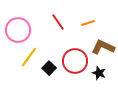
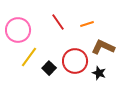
orange line: moved 1 px left, 1 px down
